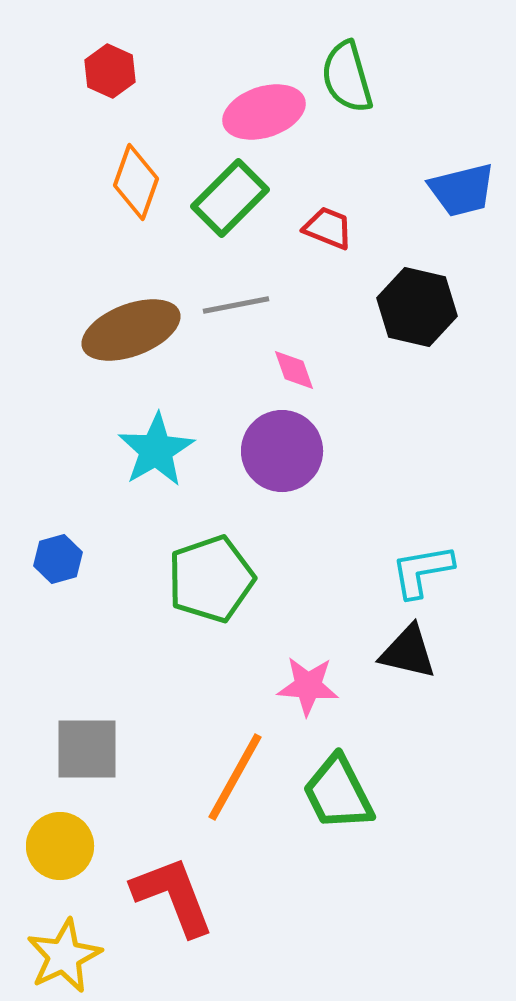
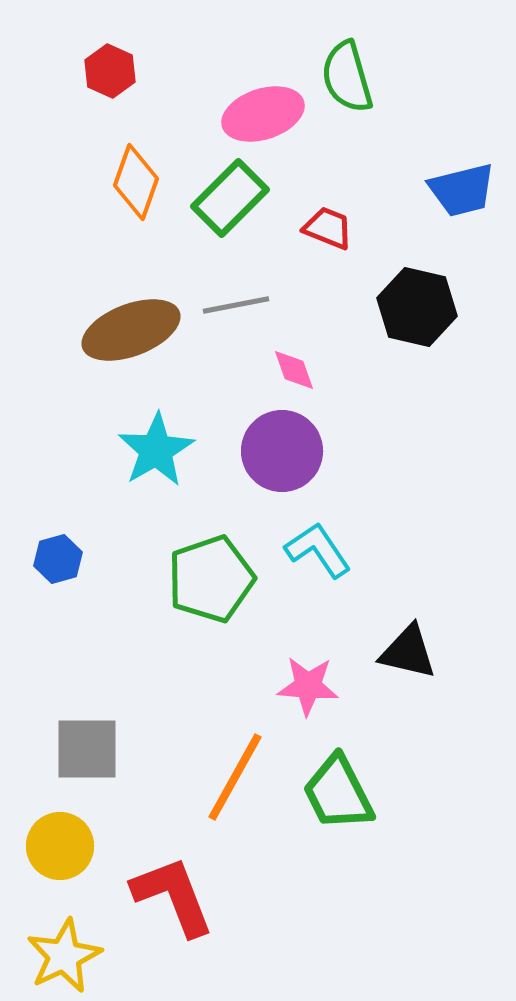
pink ellipse: moved 1 px left, 2 px down
cyan L-shape: moved 104 px left, 21 px up; rotated 66 degrees clockwise
